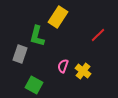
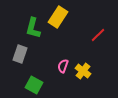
green L-shape: moved 4 px left, 8 px up
